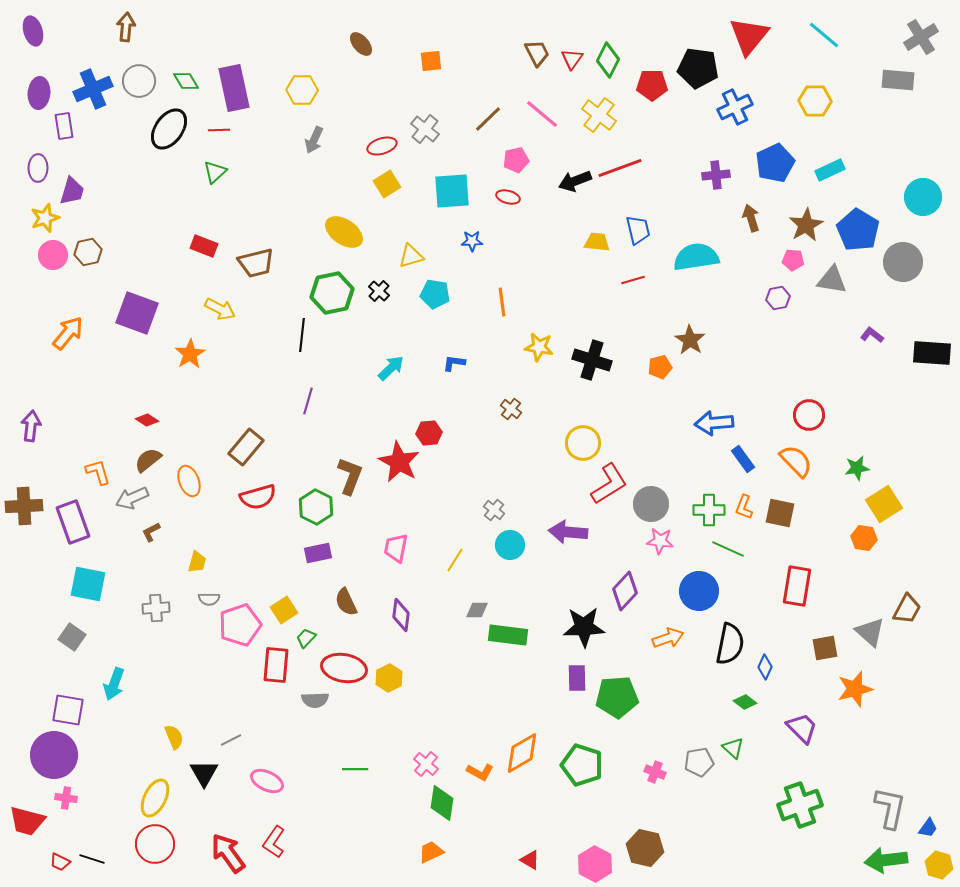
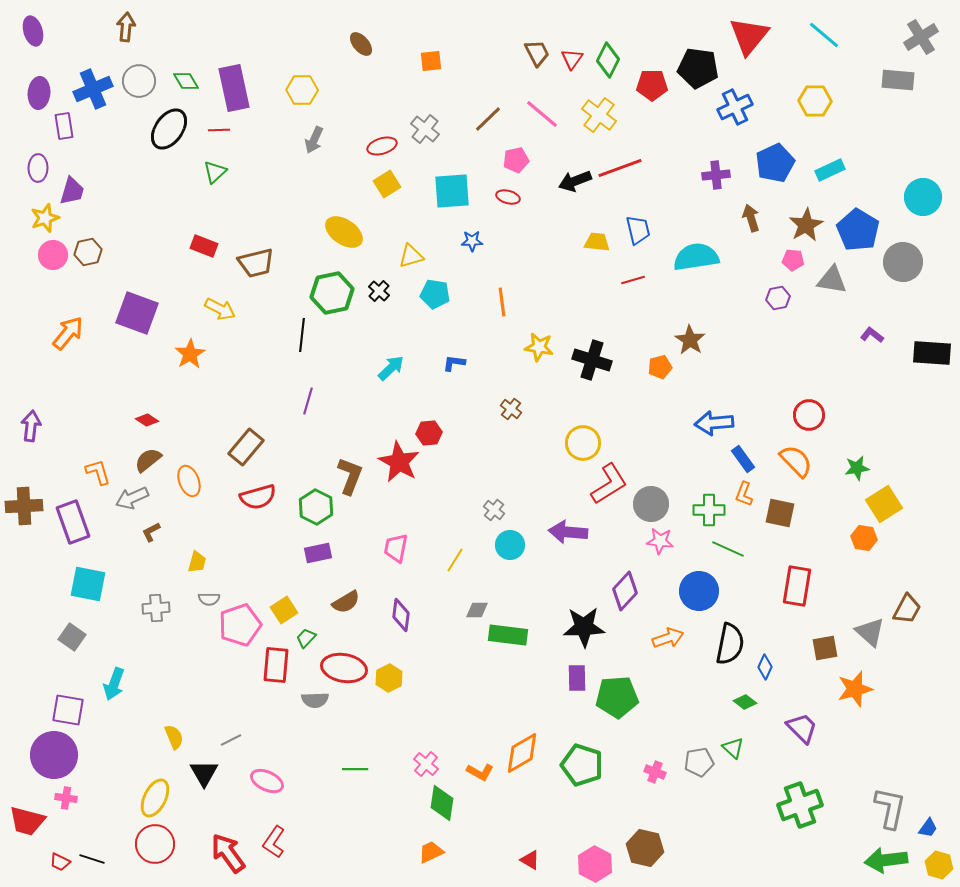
orange L-shape at (744, 507): moved 13 px up
brown semicircle at (346, 602): rotated 96 degrees counterclockwise
